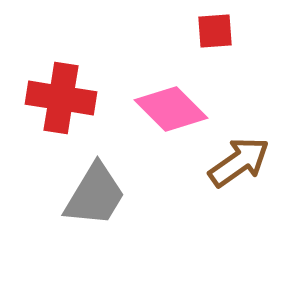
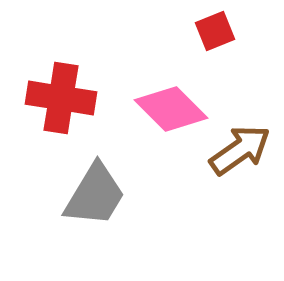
red square: rotated 18 degrees counterclockwise
brown arrow: moved 1 px right, 12 px up
